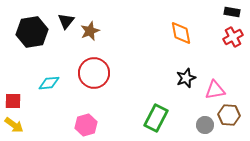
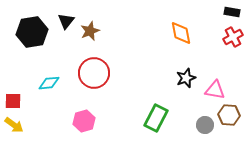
pink triangle: rotated 20 degrees clockwise
pink hexagon: moved 2 px left, 4 px up
